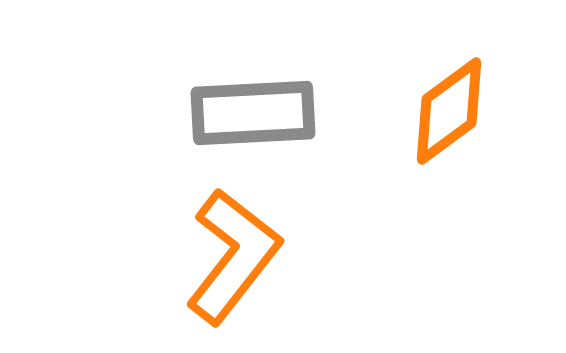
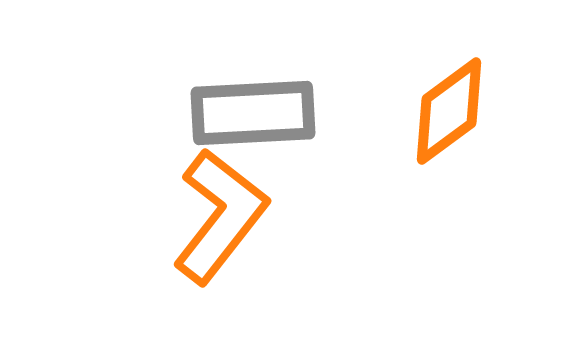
orange L-shape: moved 13 px left, 40 px up
